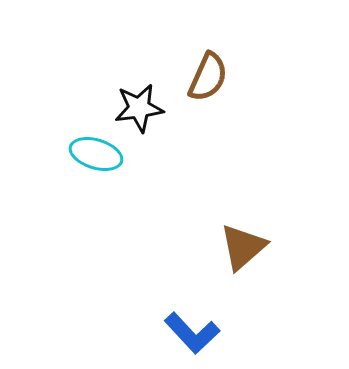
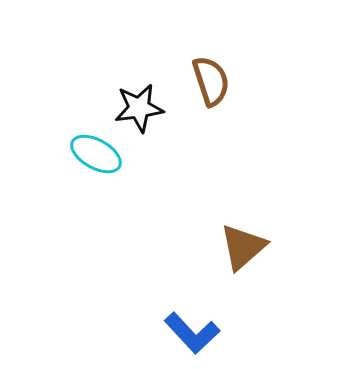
brown semicircle: moved 3 px right, 4 px down; rotated 42 degrees counterclockwise
cyan ellipse: rotated 12 degrees clockwise
